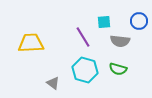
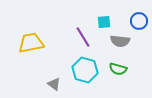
yellow trapezoid: rotated 8 degrees counterclockwise
gray triangle: moved 1 px right, 1 px down
